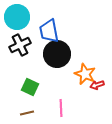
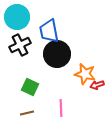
orange star: rotated 10 degrees counterclockwise
